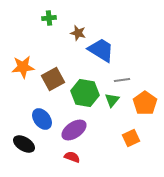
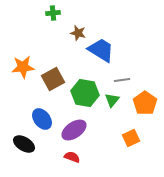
green cross: moved 4 px right, 5 px up
